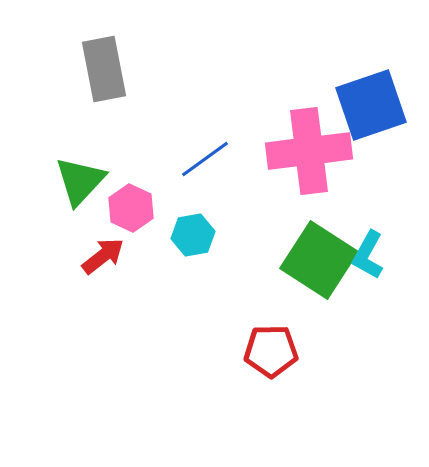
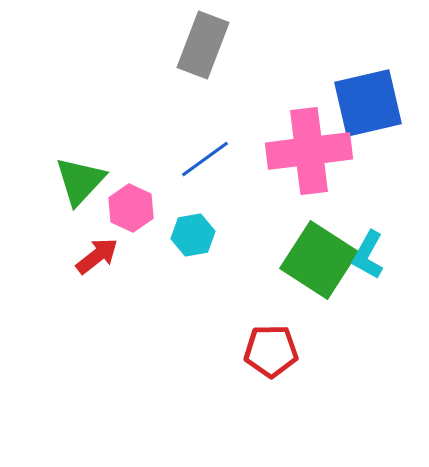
gray rectangle: moved 99 px right, 24 px up; rotated 32 degrees clockwise
blue square: moved 3 px left, 2 px up; rotated 6 degrees clockwise
red arrow: moved 6 px left
